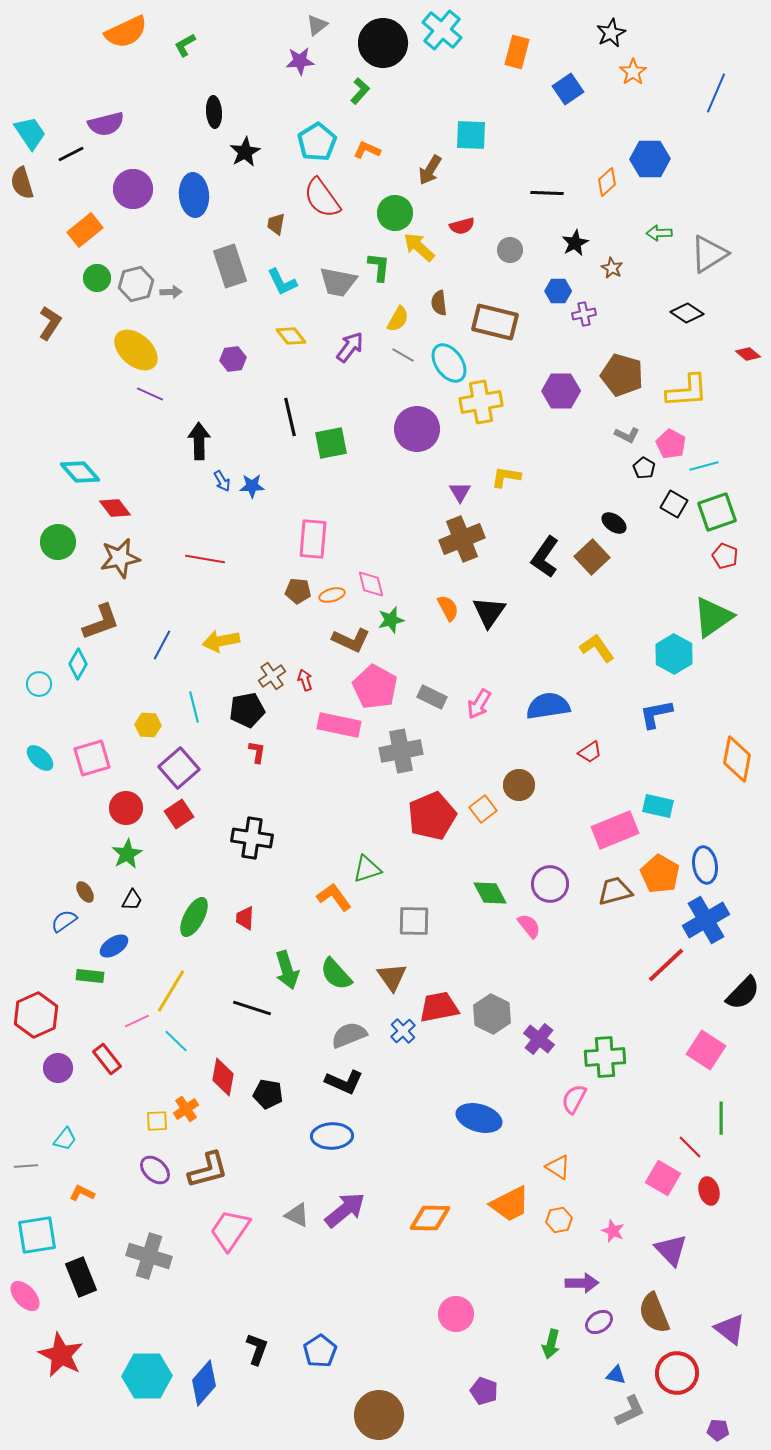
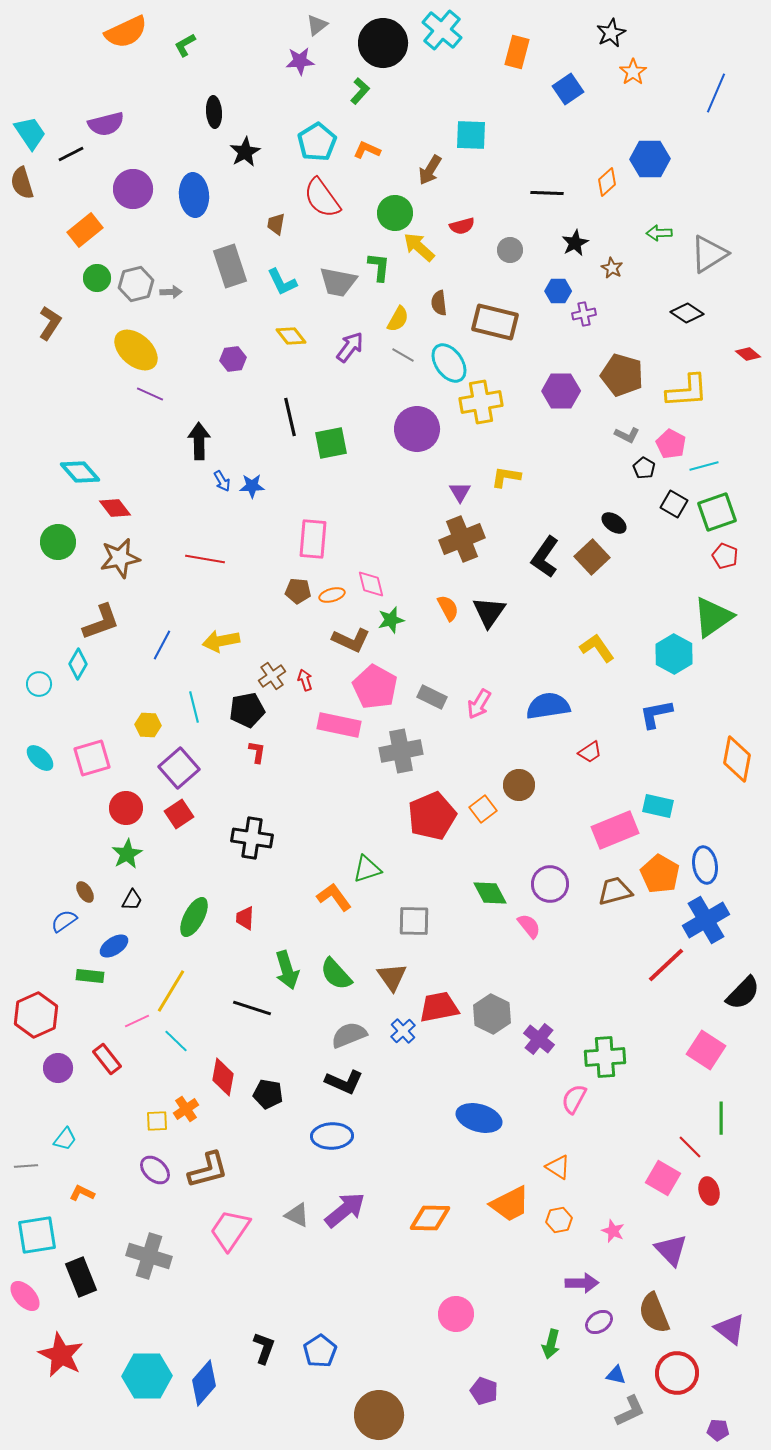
black L-shape at (257, 1349): moved 7 px right, 1 px up
